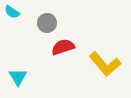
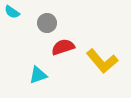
yellow L-shape: moved 3 px left, 3 px up
cyan triangle: moved 20 px right, 2 px up; rotated 42 degrees clockwise
